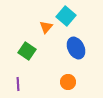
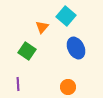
orange triangle: moved 4 px left
orange circle: moved 5 px down
